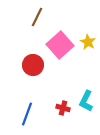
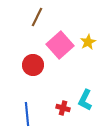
yellow star: rotated 14 degrees clockwise
cyan L-shape: moved 1 px left, 1 px up
blue line: rotated 25 degrees counterclockwise
